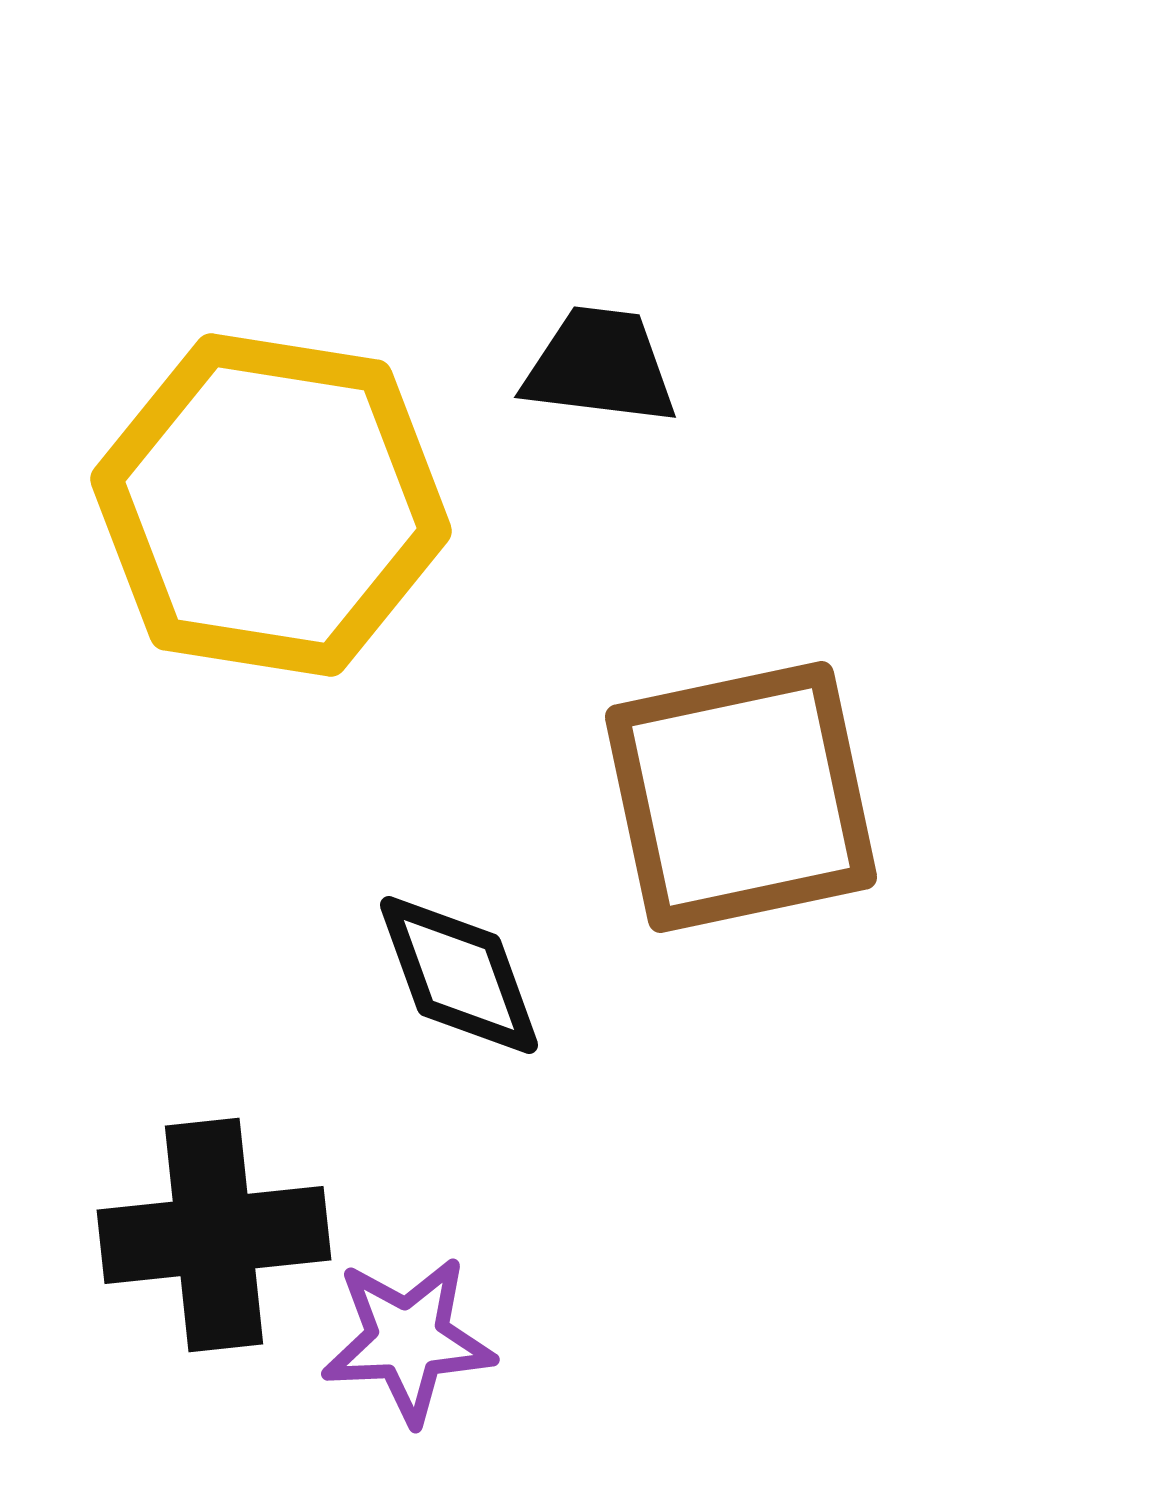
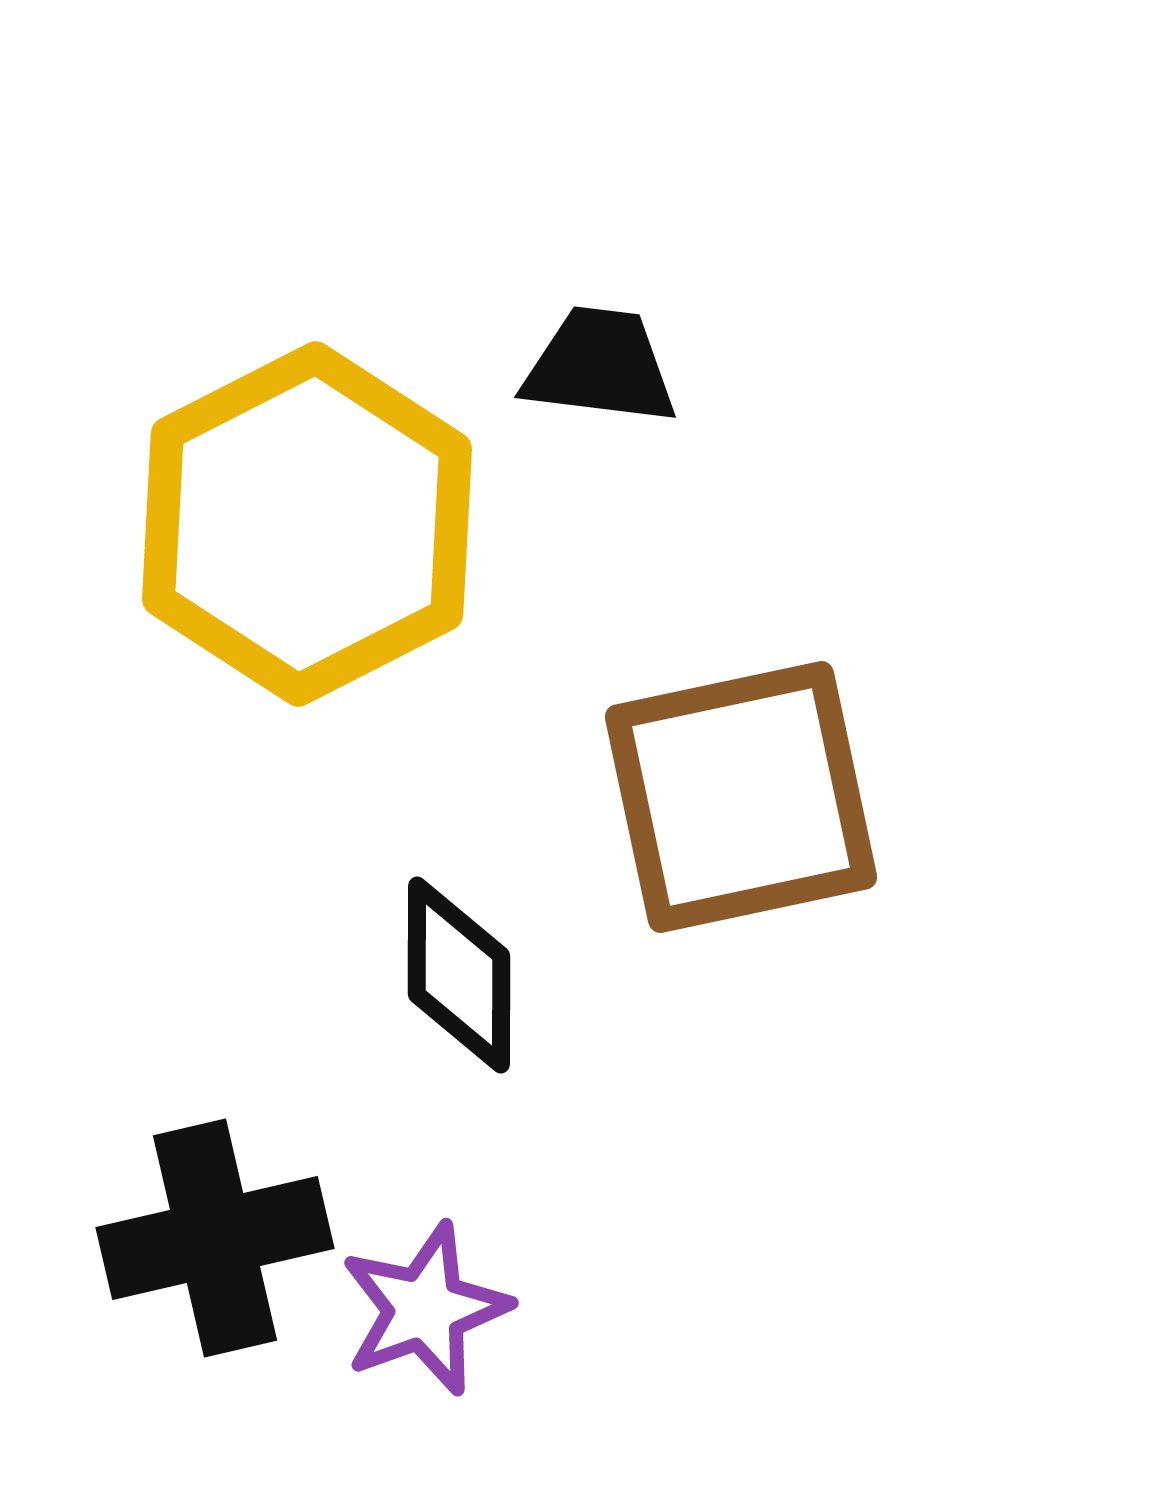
yellow hexagon: moved 36 px right, 19 px down; rotated 24 degrees clockwise
black diamond: rotated 20 degrees clockwise
black cross: moved 1 px right, 3 px down; rotated 7 degrees counterclockwise
purple star: moved 17 px right, 31 px up; rotated 17 degrees counterclockwise
